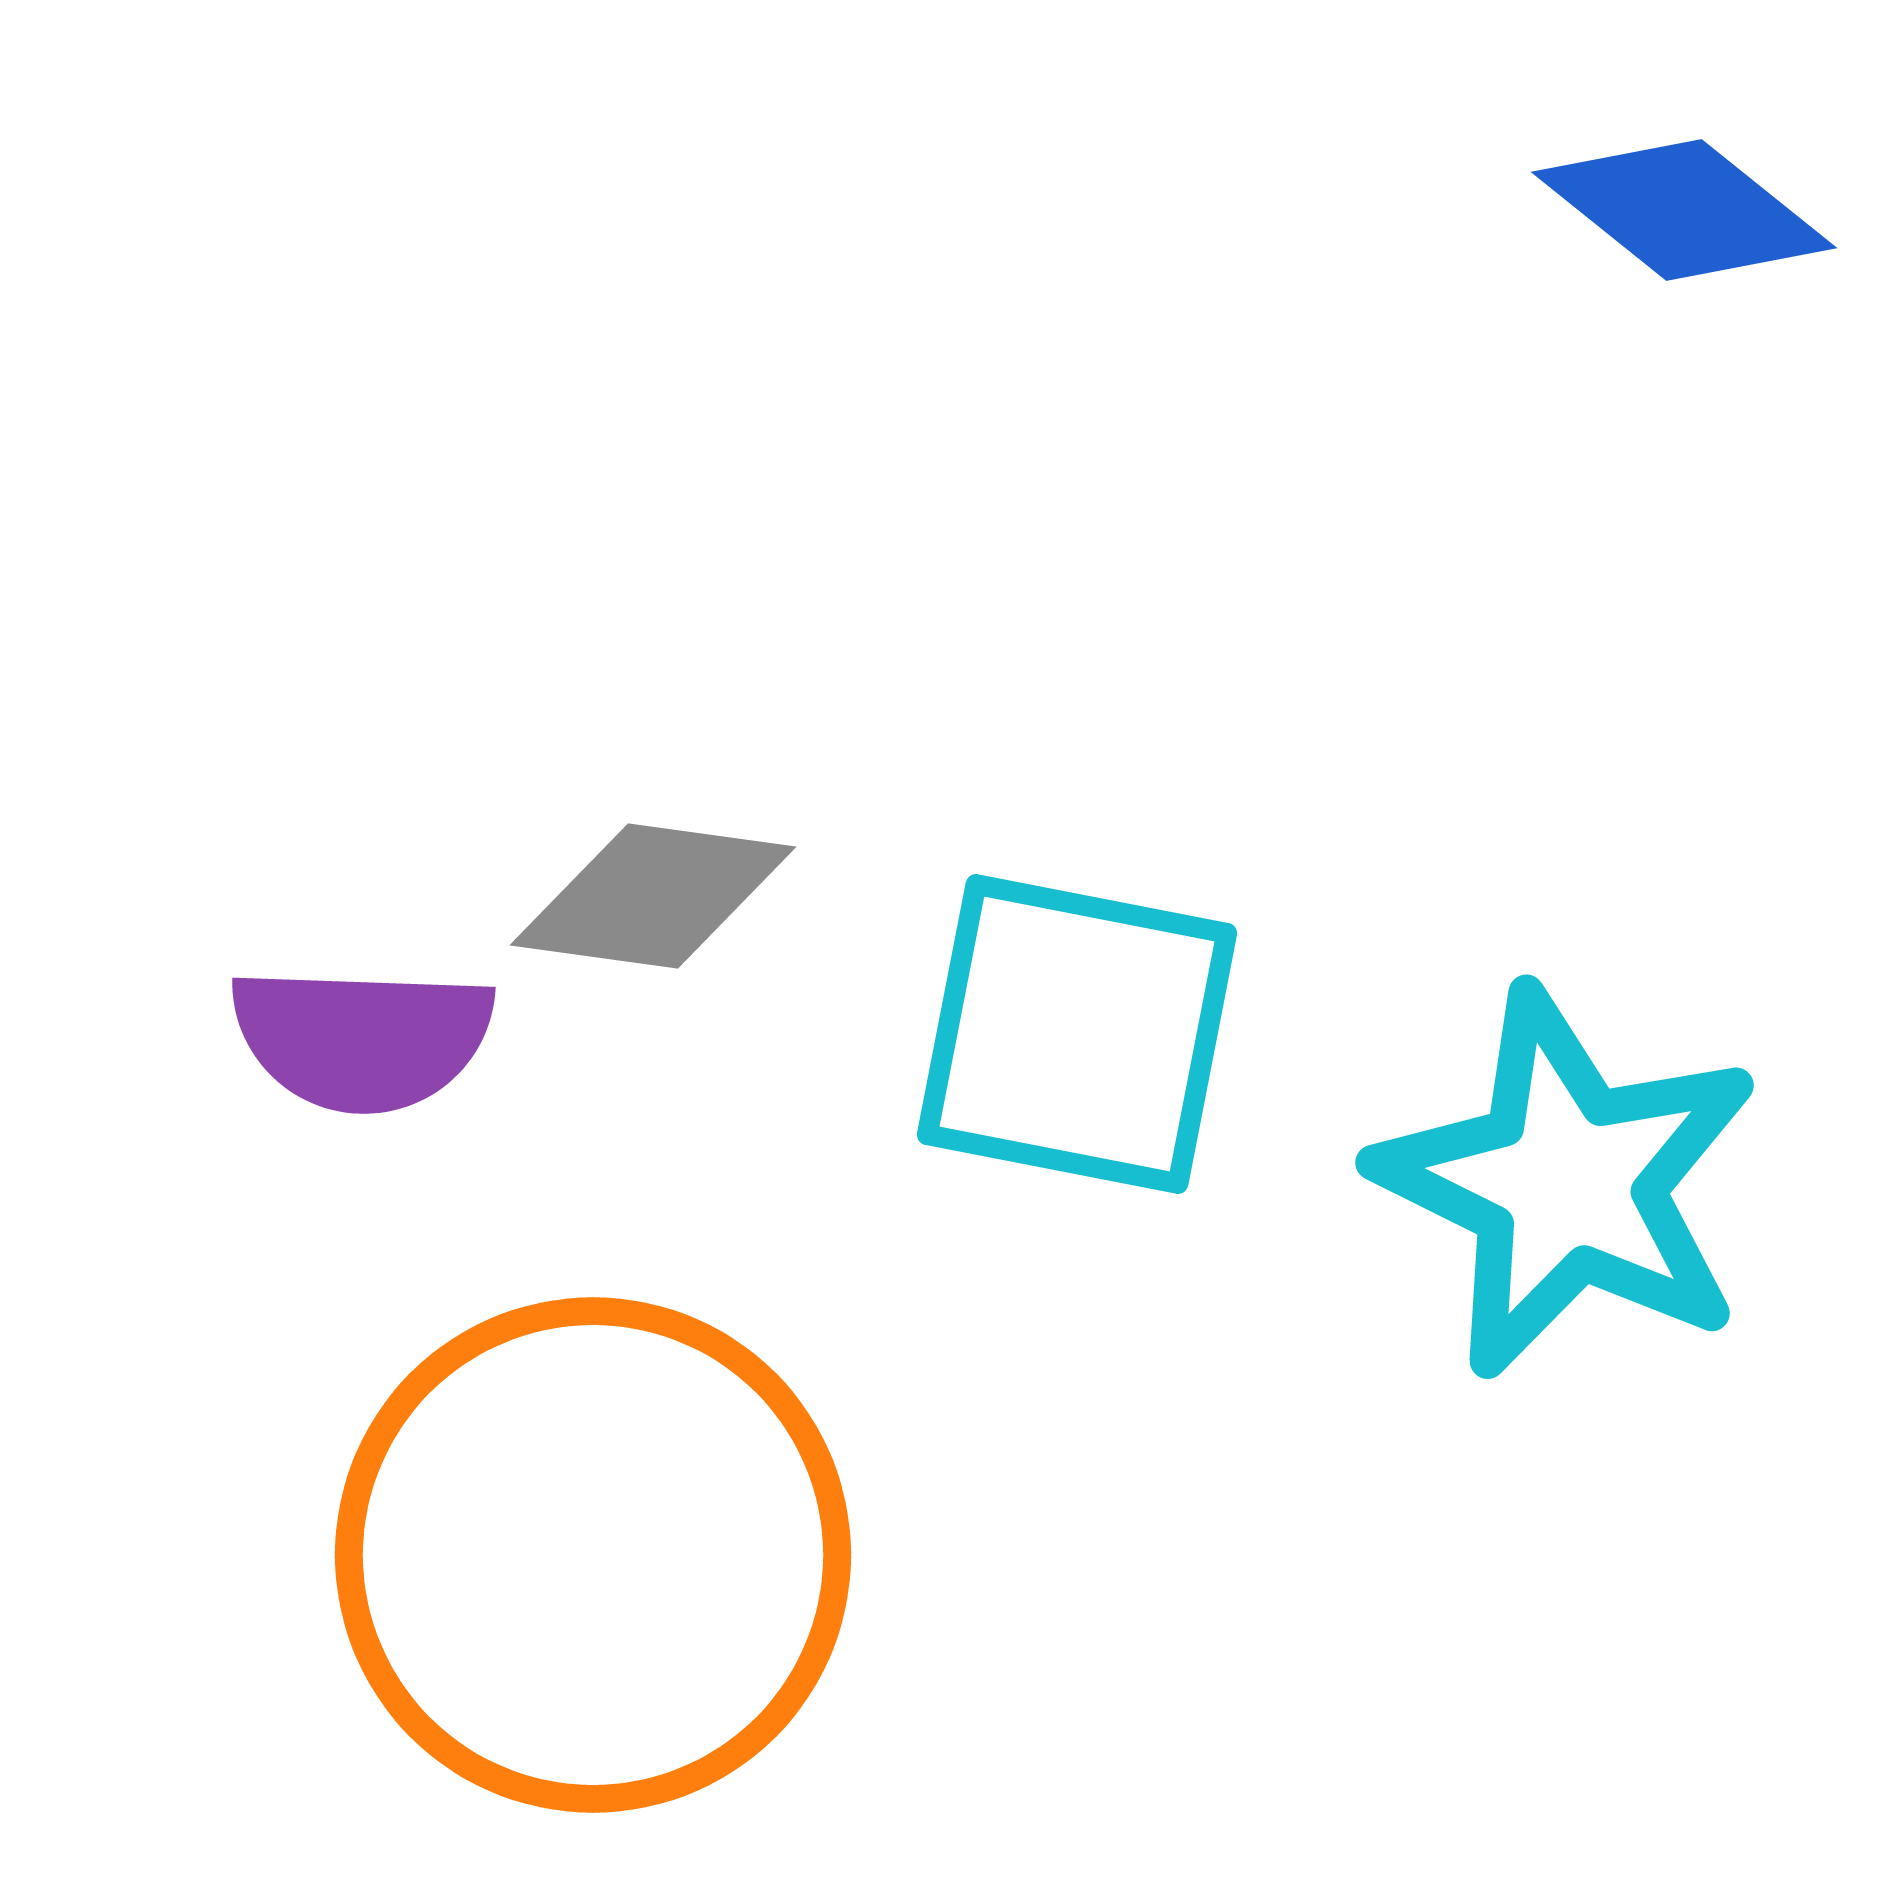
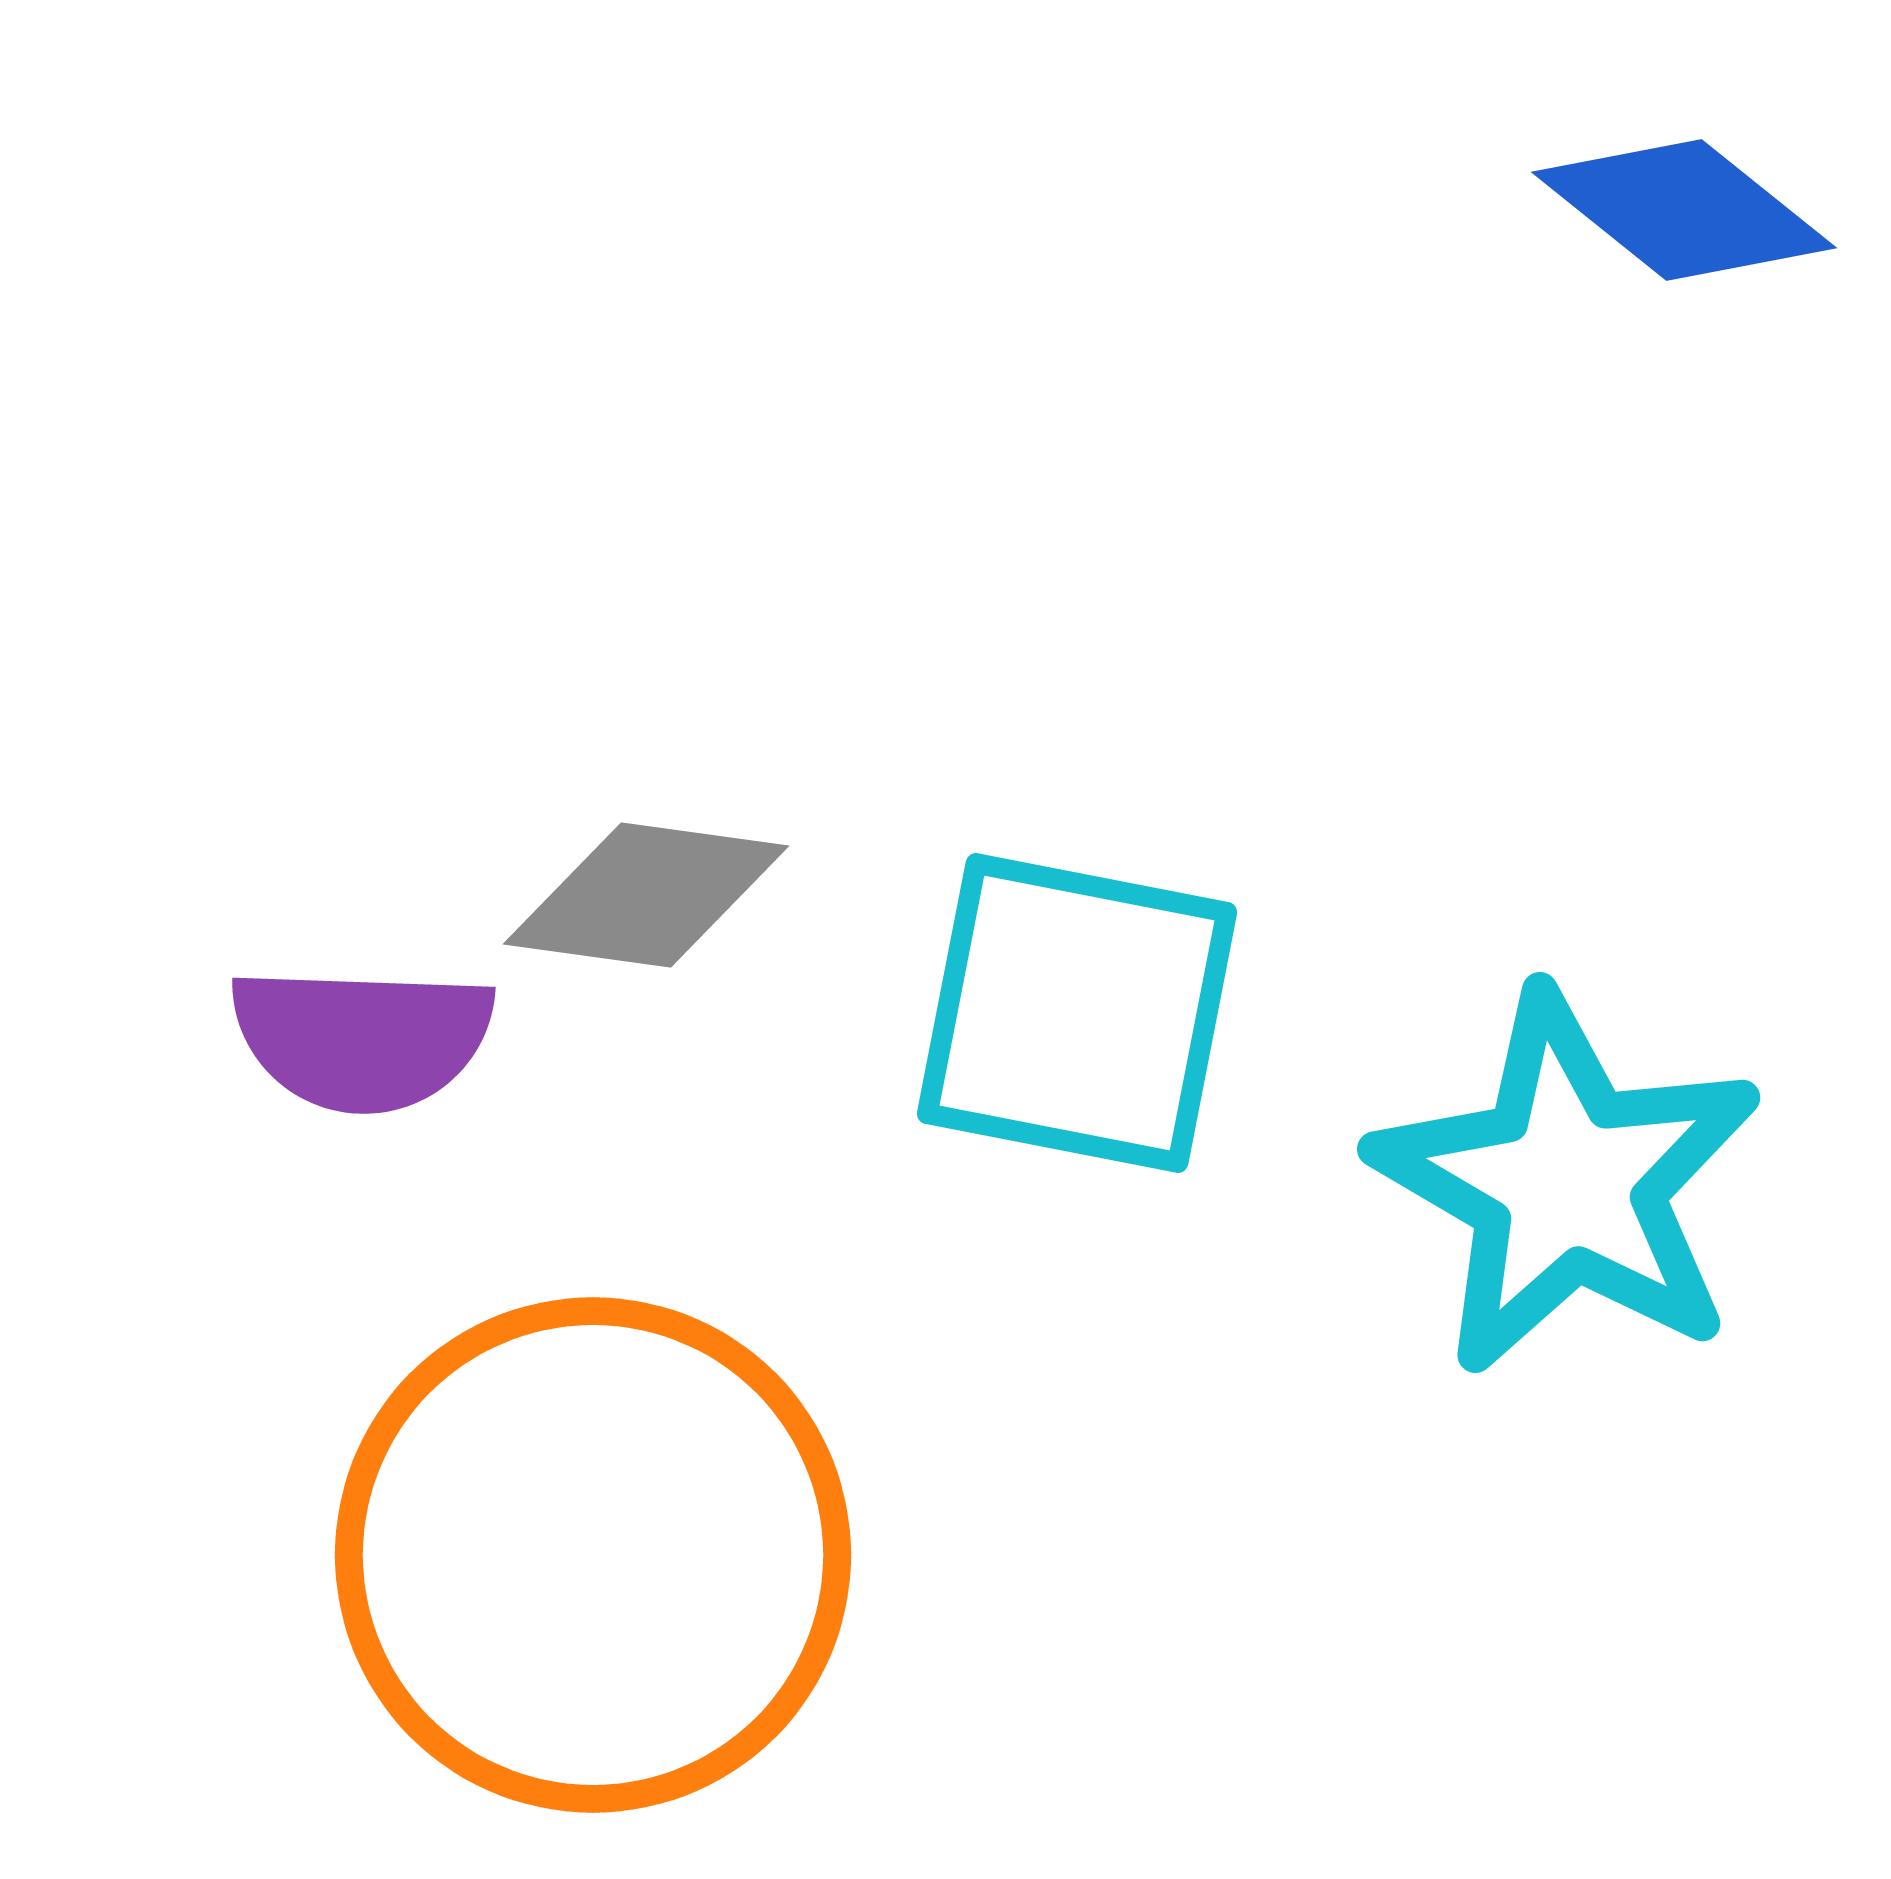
gray diamond: moved 7 px left, 1 px up
cyan square: moved 21 px up
cyan star: rotated 4 degrees clockwise
